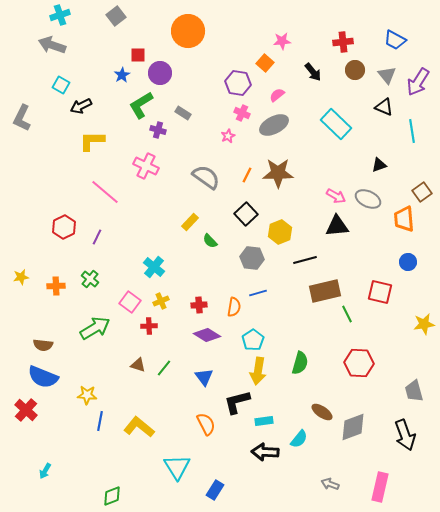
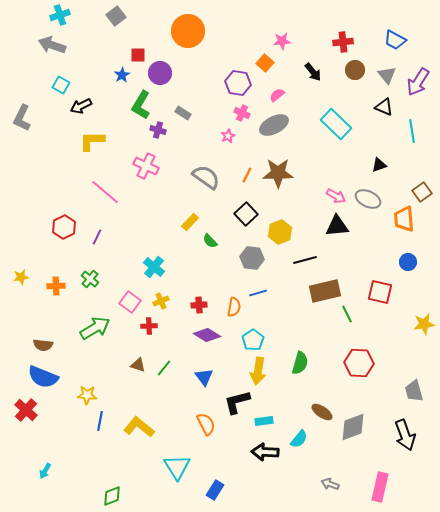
green L-shape at (141, 105): rotated 28 degrees counterclockwise
